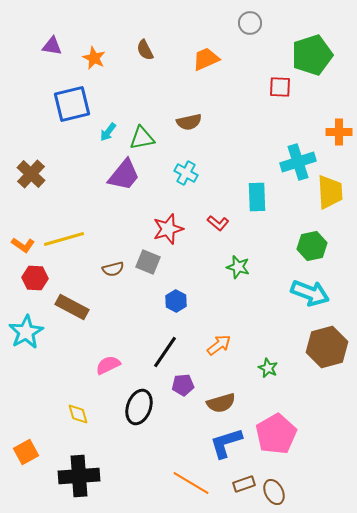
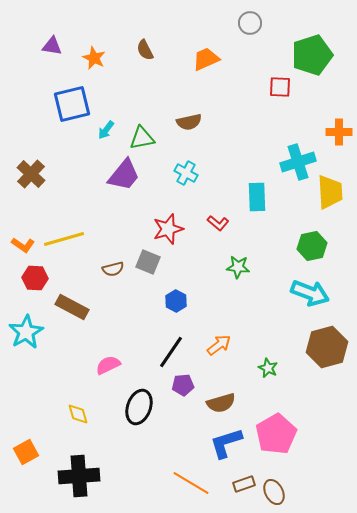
cyan arrow at (108, 132): moved 2 px left, 2 px up
green star at (238, 267): rotated 10 degrees counterclockwise
black line at (165, 352): moved 6 px right
